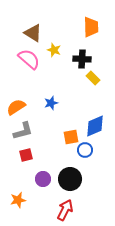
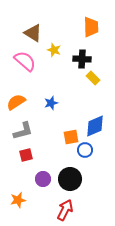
pink semicircle: moved 4 px left, 2 px down
orange semicircle: moved 5 px up
